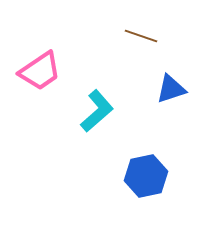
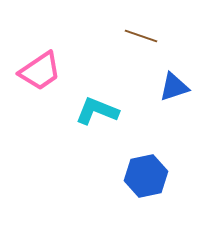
blue triangle: moved 3 px right, 2 px up
cyan L-shape: rotated 117 degrees counterclockwise
